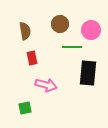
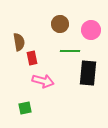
brown semicircle: moved 6 px left, 11 px down
green line: moved 2 px left, 4 px down
pink arrow: moved 3 px left, 4 px up
